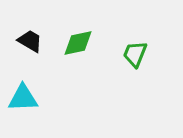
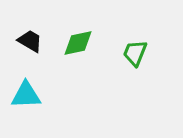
green trapezoid: moved 1 px up
cyan triangle: moved 3 px right, 3 px up
